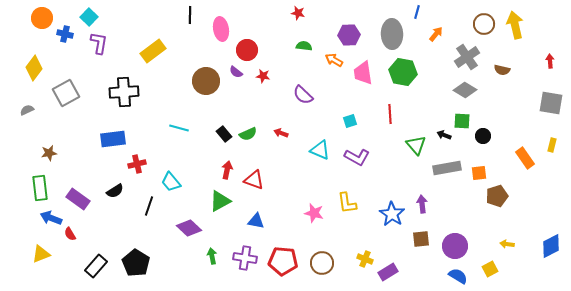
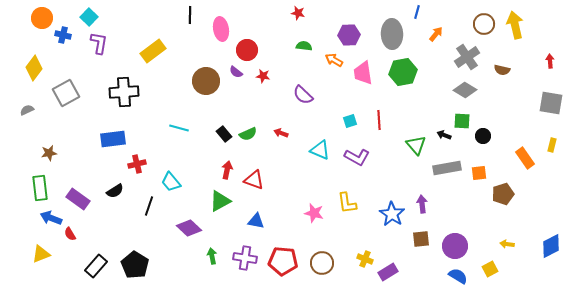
blue cross at (65, 34): moved 2 px left, 1 px down
green hexagon at (403, 72): rotated 20 degrees counterclockwise
red line at (390, 114): moved 11 px left, 6 px down
brown pentagon at (497, 196): moved 6 px right, 2 px up
black pentagon at (136, 263): moved 1 px left, 2 px down
